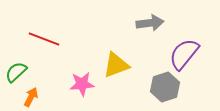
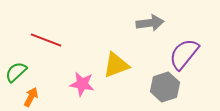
red line: moved 2 px right, 1 px down
pink star: rotated 15 degrees clockwise
